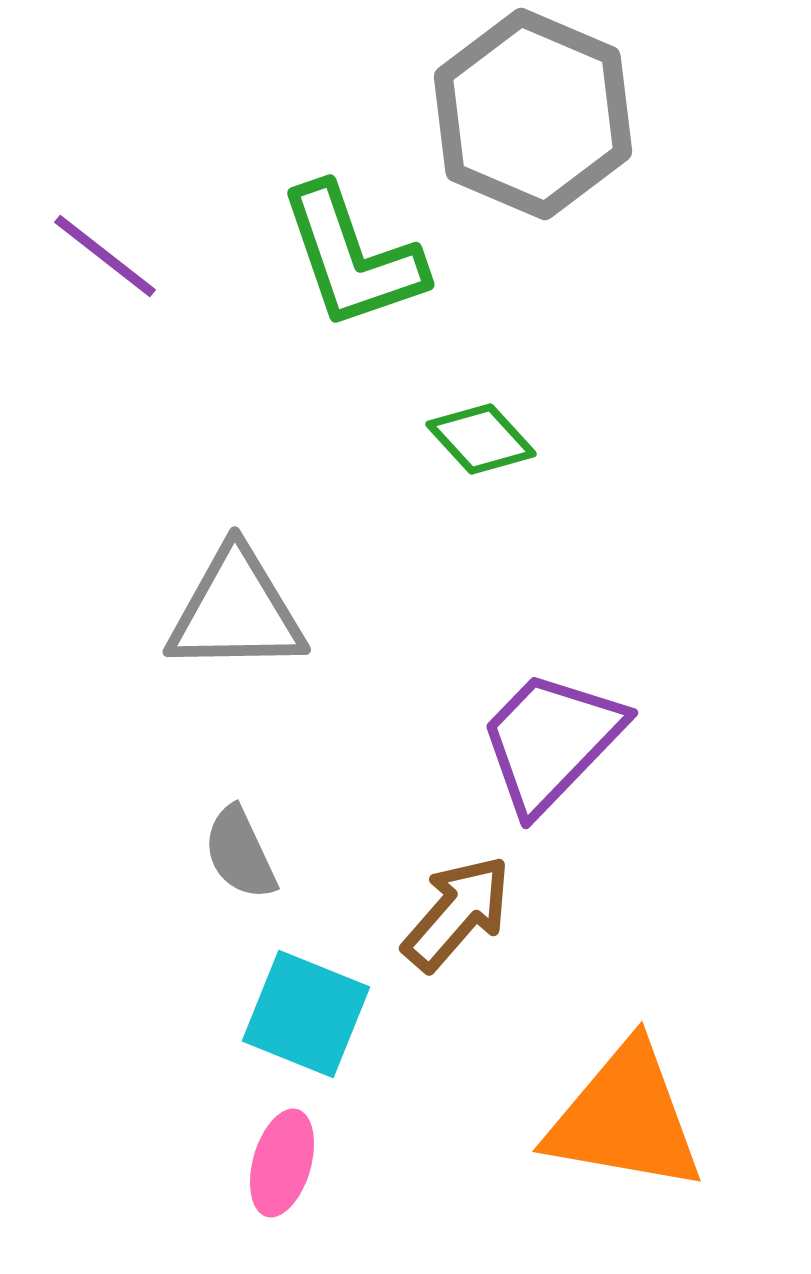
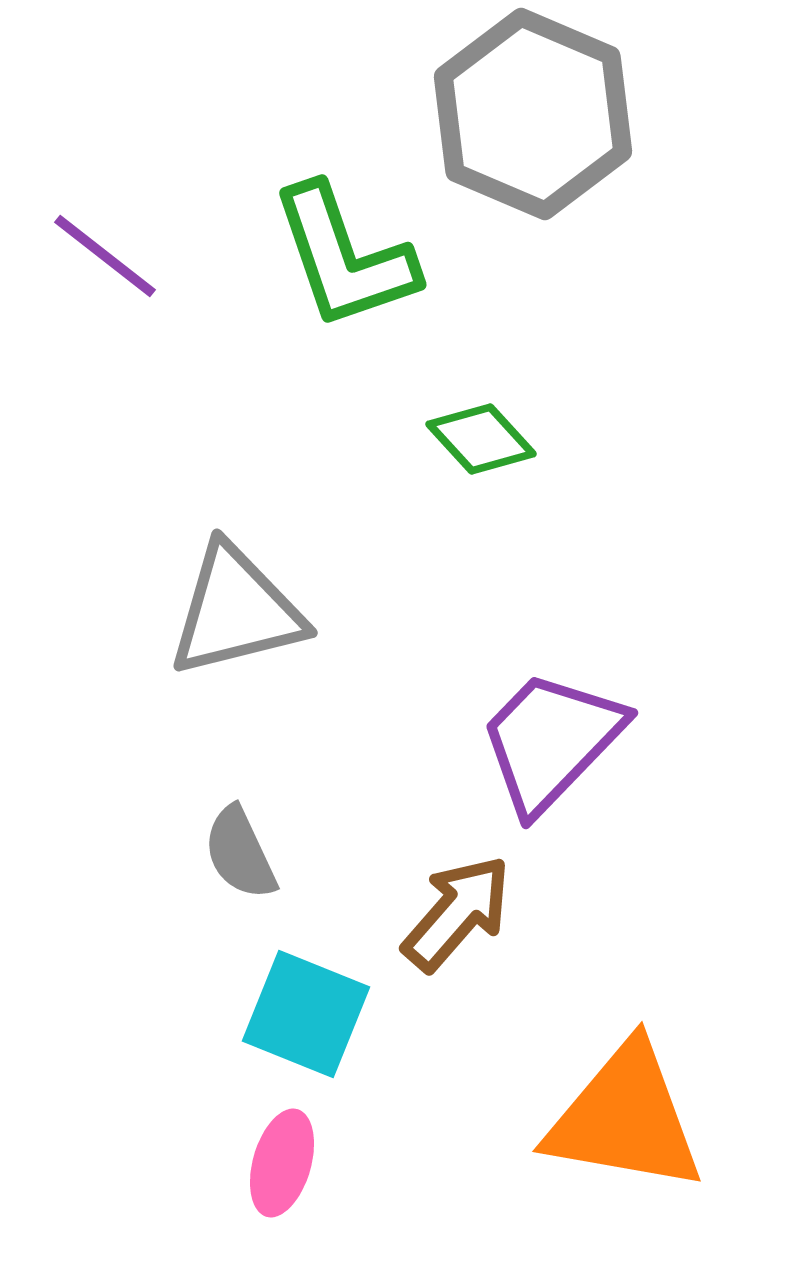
green L-shape: moved 8 px left
gray triangle: rotated 13 degrees counterclockwise
